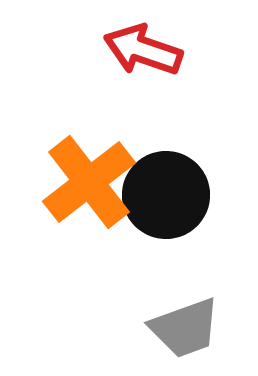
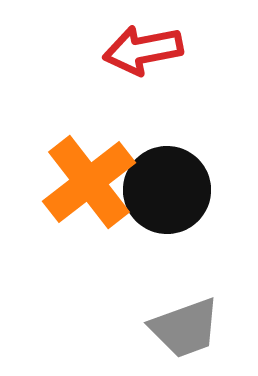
red arrow: rotated 30 degrees counterclockwise
black circle: moved 1 px right, 5 px up
